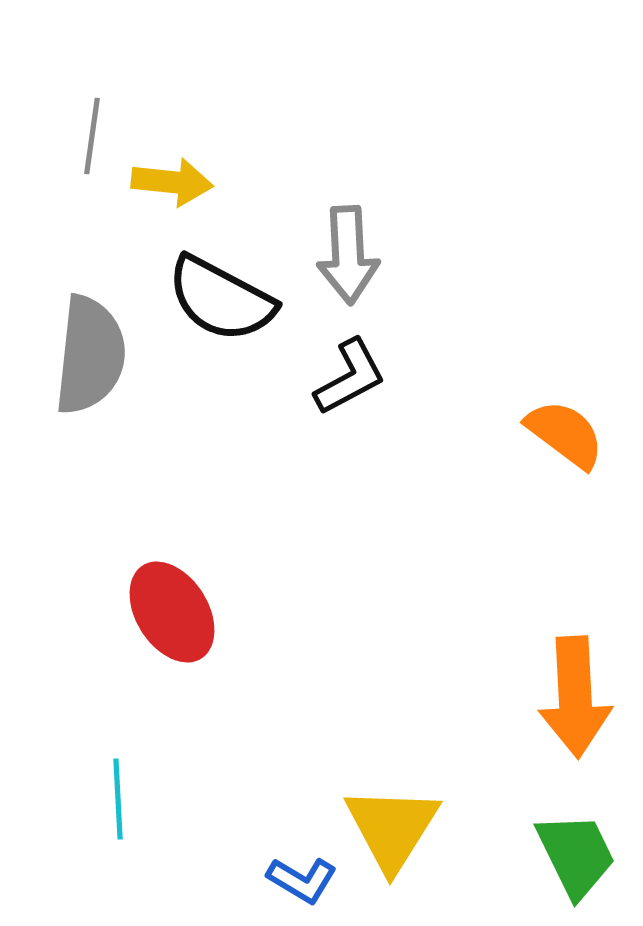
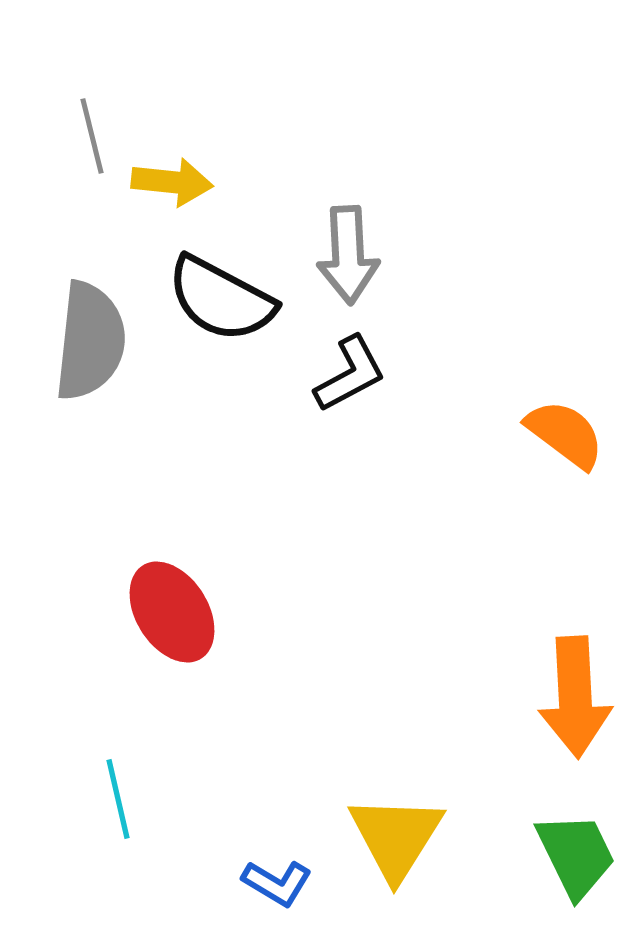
gray line: rotated 22 degrees counterclockwise
gray semicircle: moved 14 px up
black L-shape: moved 3 px up
cyan line: rotated 10 degrees counterclockwise
yellow triangle: moved 4 px right, 9 px down
blue L-shape: moved 25 px left, 3 px down
